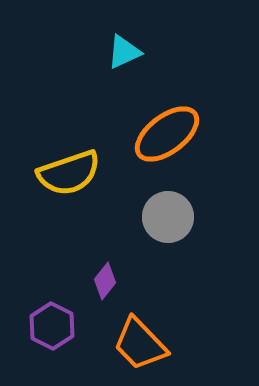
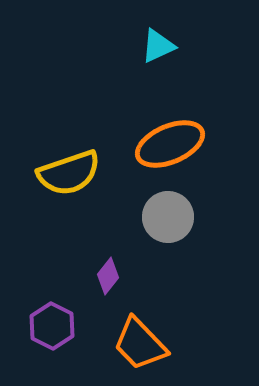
cyan triangle: moved 34 px right, 6 px up
orange ellipse: moved 3 px right, 10 px down; rotated 14 degrees clockwise
purple diamond: moved 3 px right, 5 px up
